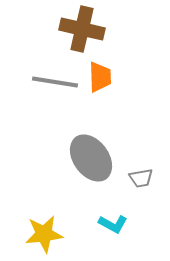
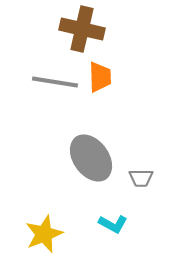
gray trapezoid: rotated 10 degrees clockwise
yellow star: rotated 15 degrees counterclockwise
